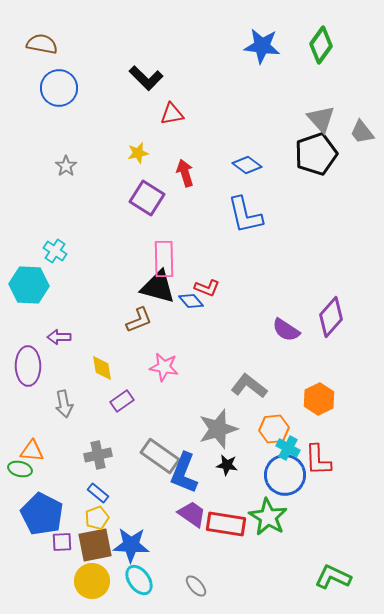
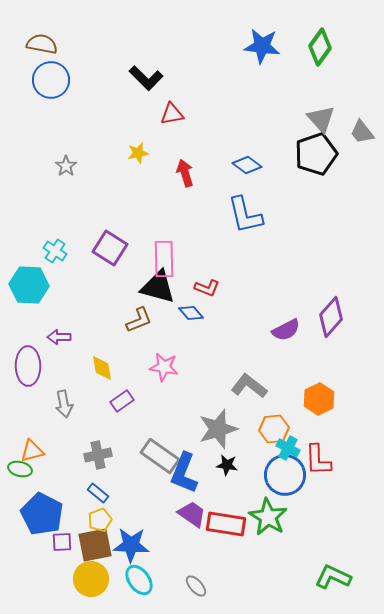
green diamond at (321, 45): moved 1 px left, 2 px down
blue circle at (59, 88): moved 8 px left, 8 px up
purple square at (147, 198): moved 37 px left, 50 px down
blue diamond at (191, 301): moved 12 px down
purple semicircle at (286, 330): rotated 60 degrees counterclockwise
orange triangle at (32, 451): rotated 20 degrees counterclockwise
yellow pentagon at (97, 518): moved 3 px right, 2 px down
yellow circle at (92, 581): moved 1 px left, 2 px up
